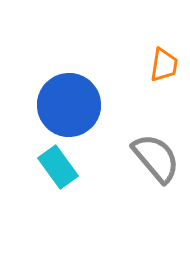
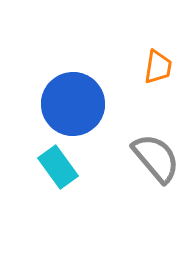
orange trapezoid: moved 6 px left, 2 px down
blue circle: moved 4 px right, 1 px up
